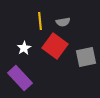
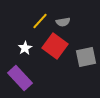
yellow line: rotated 48 degrees clockwise
white star: moved 1 px right
